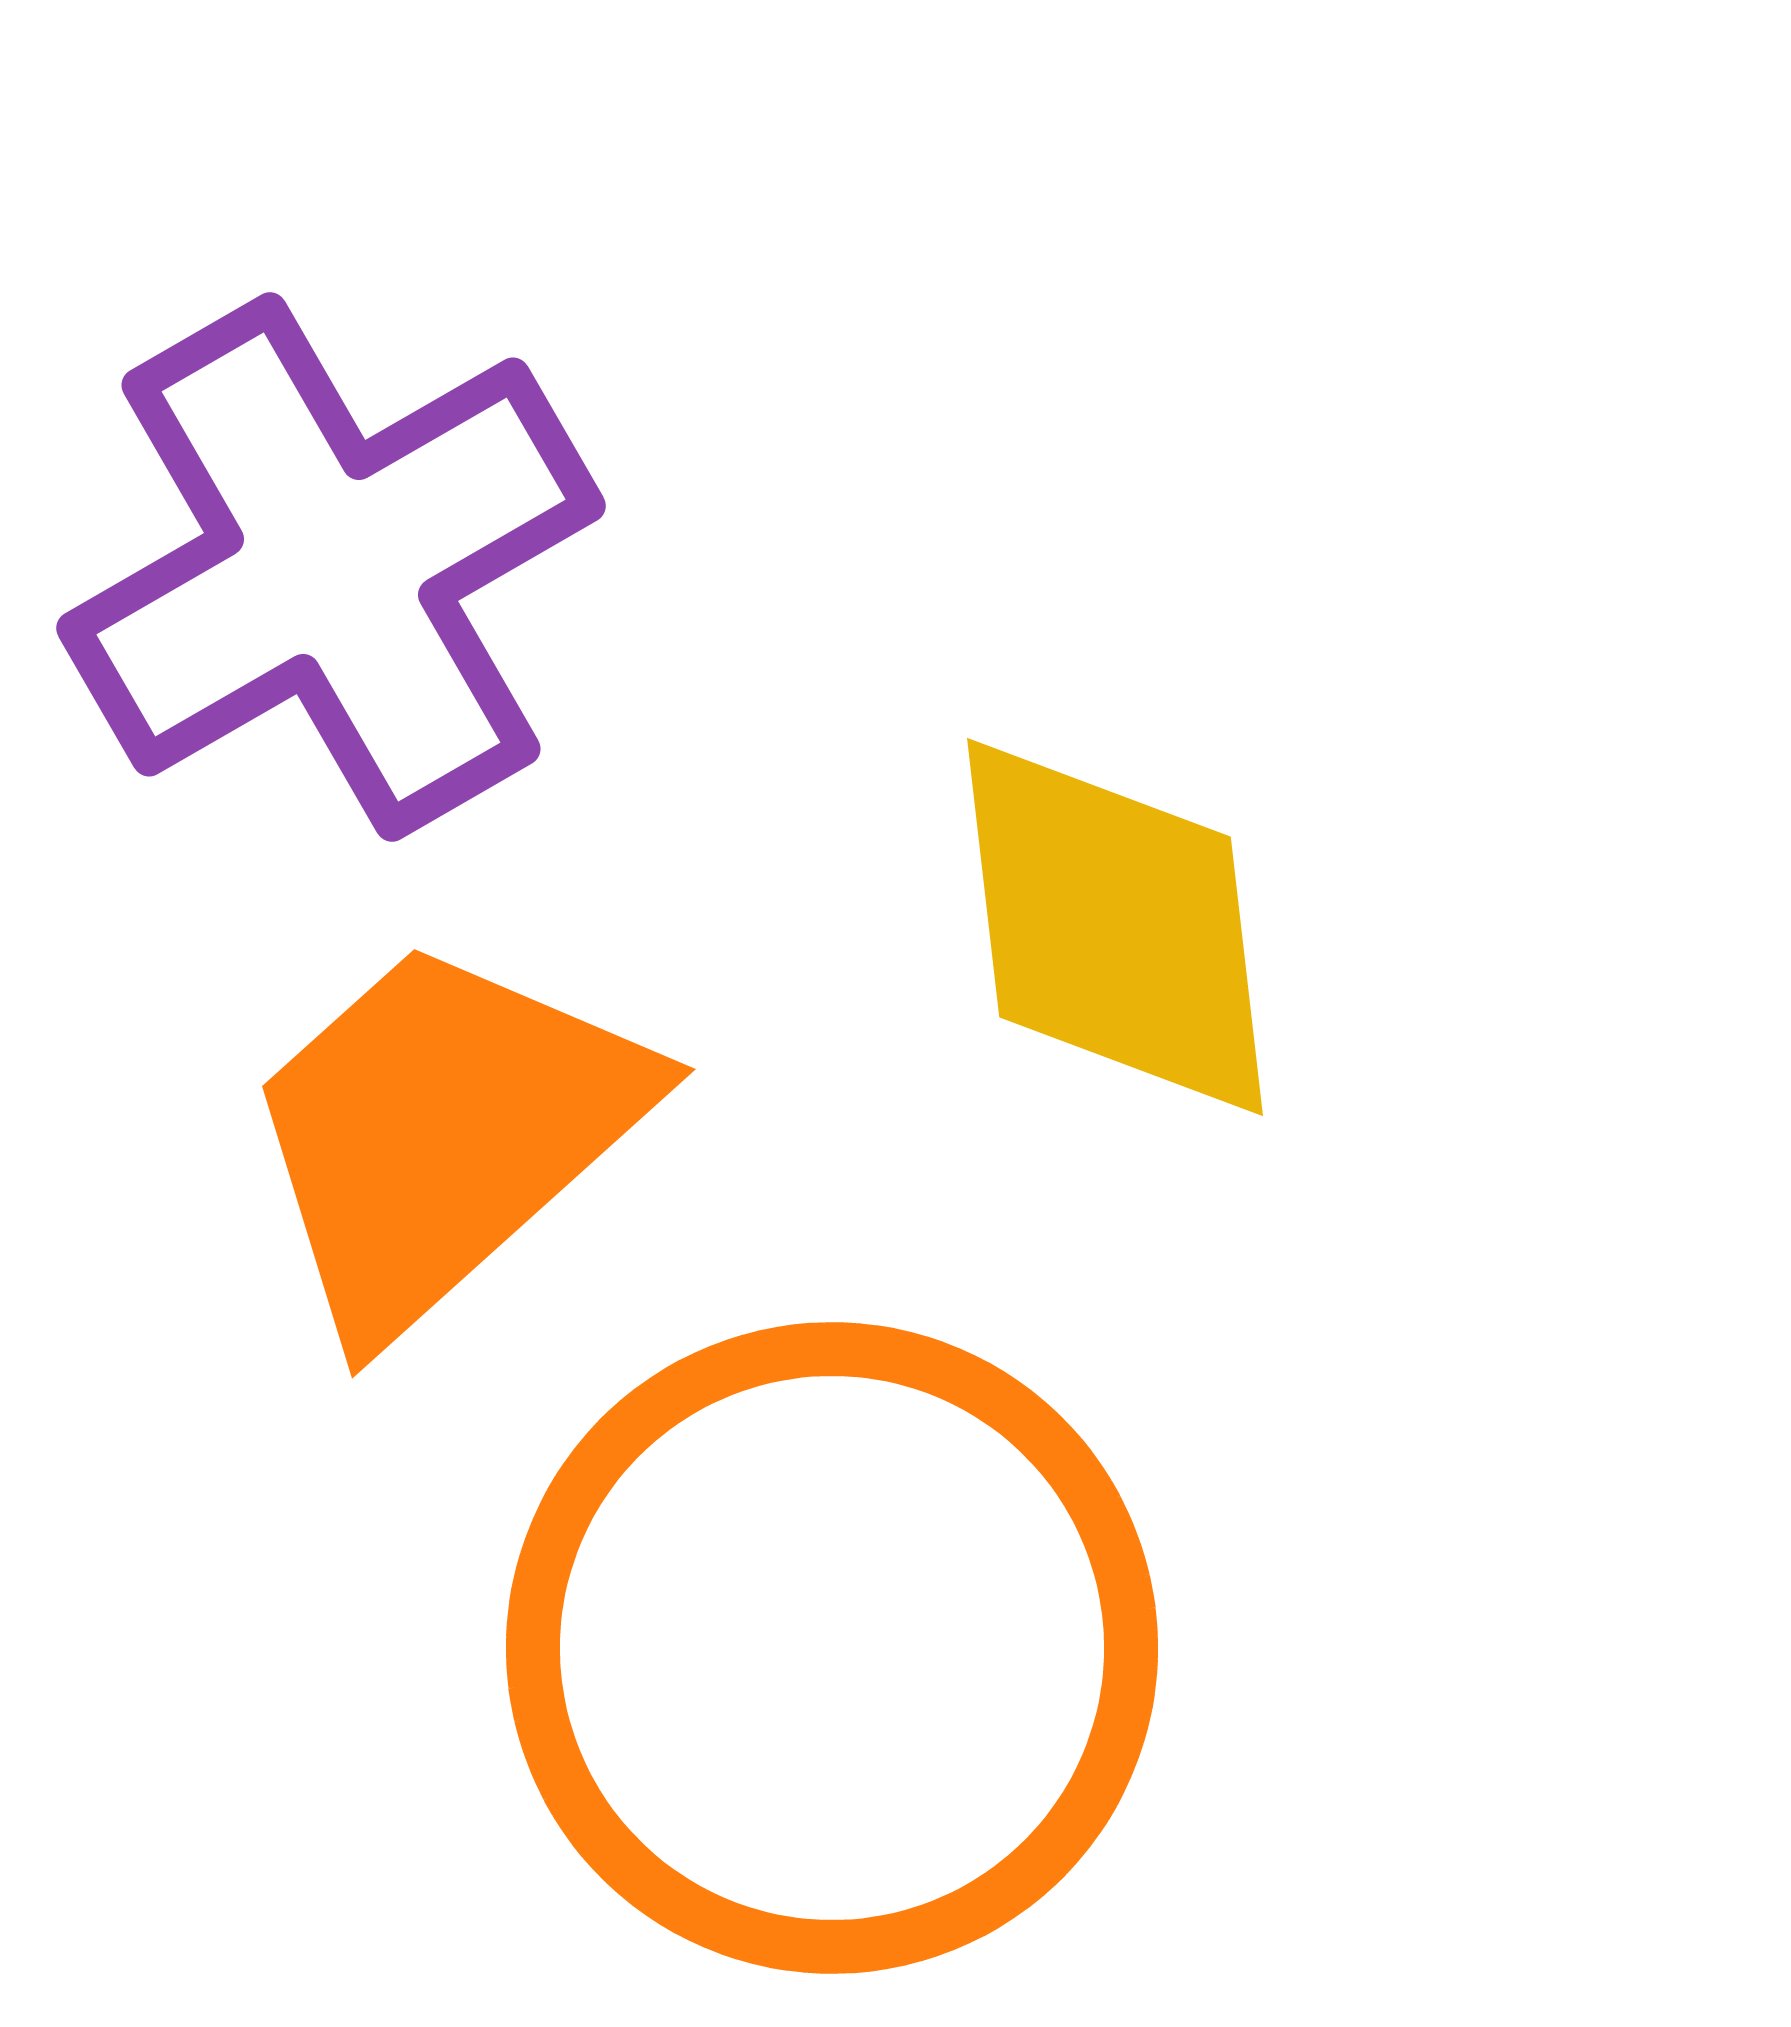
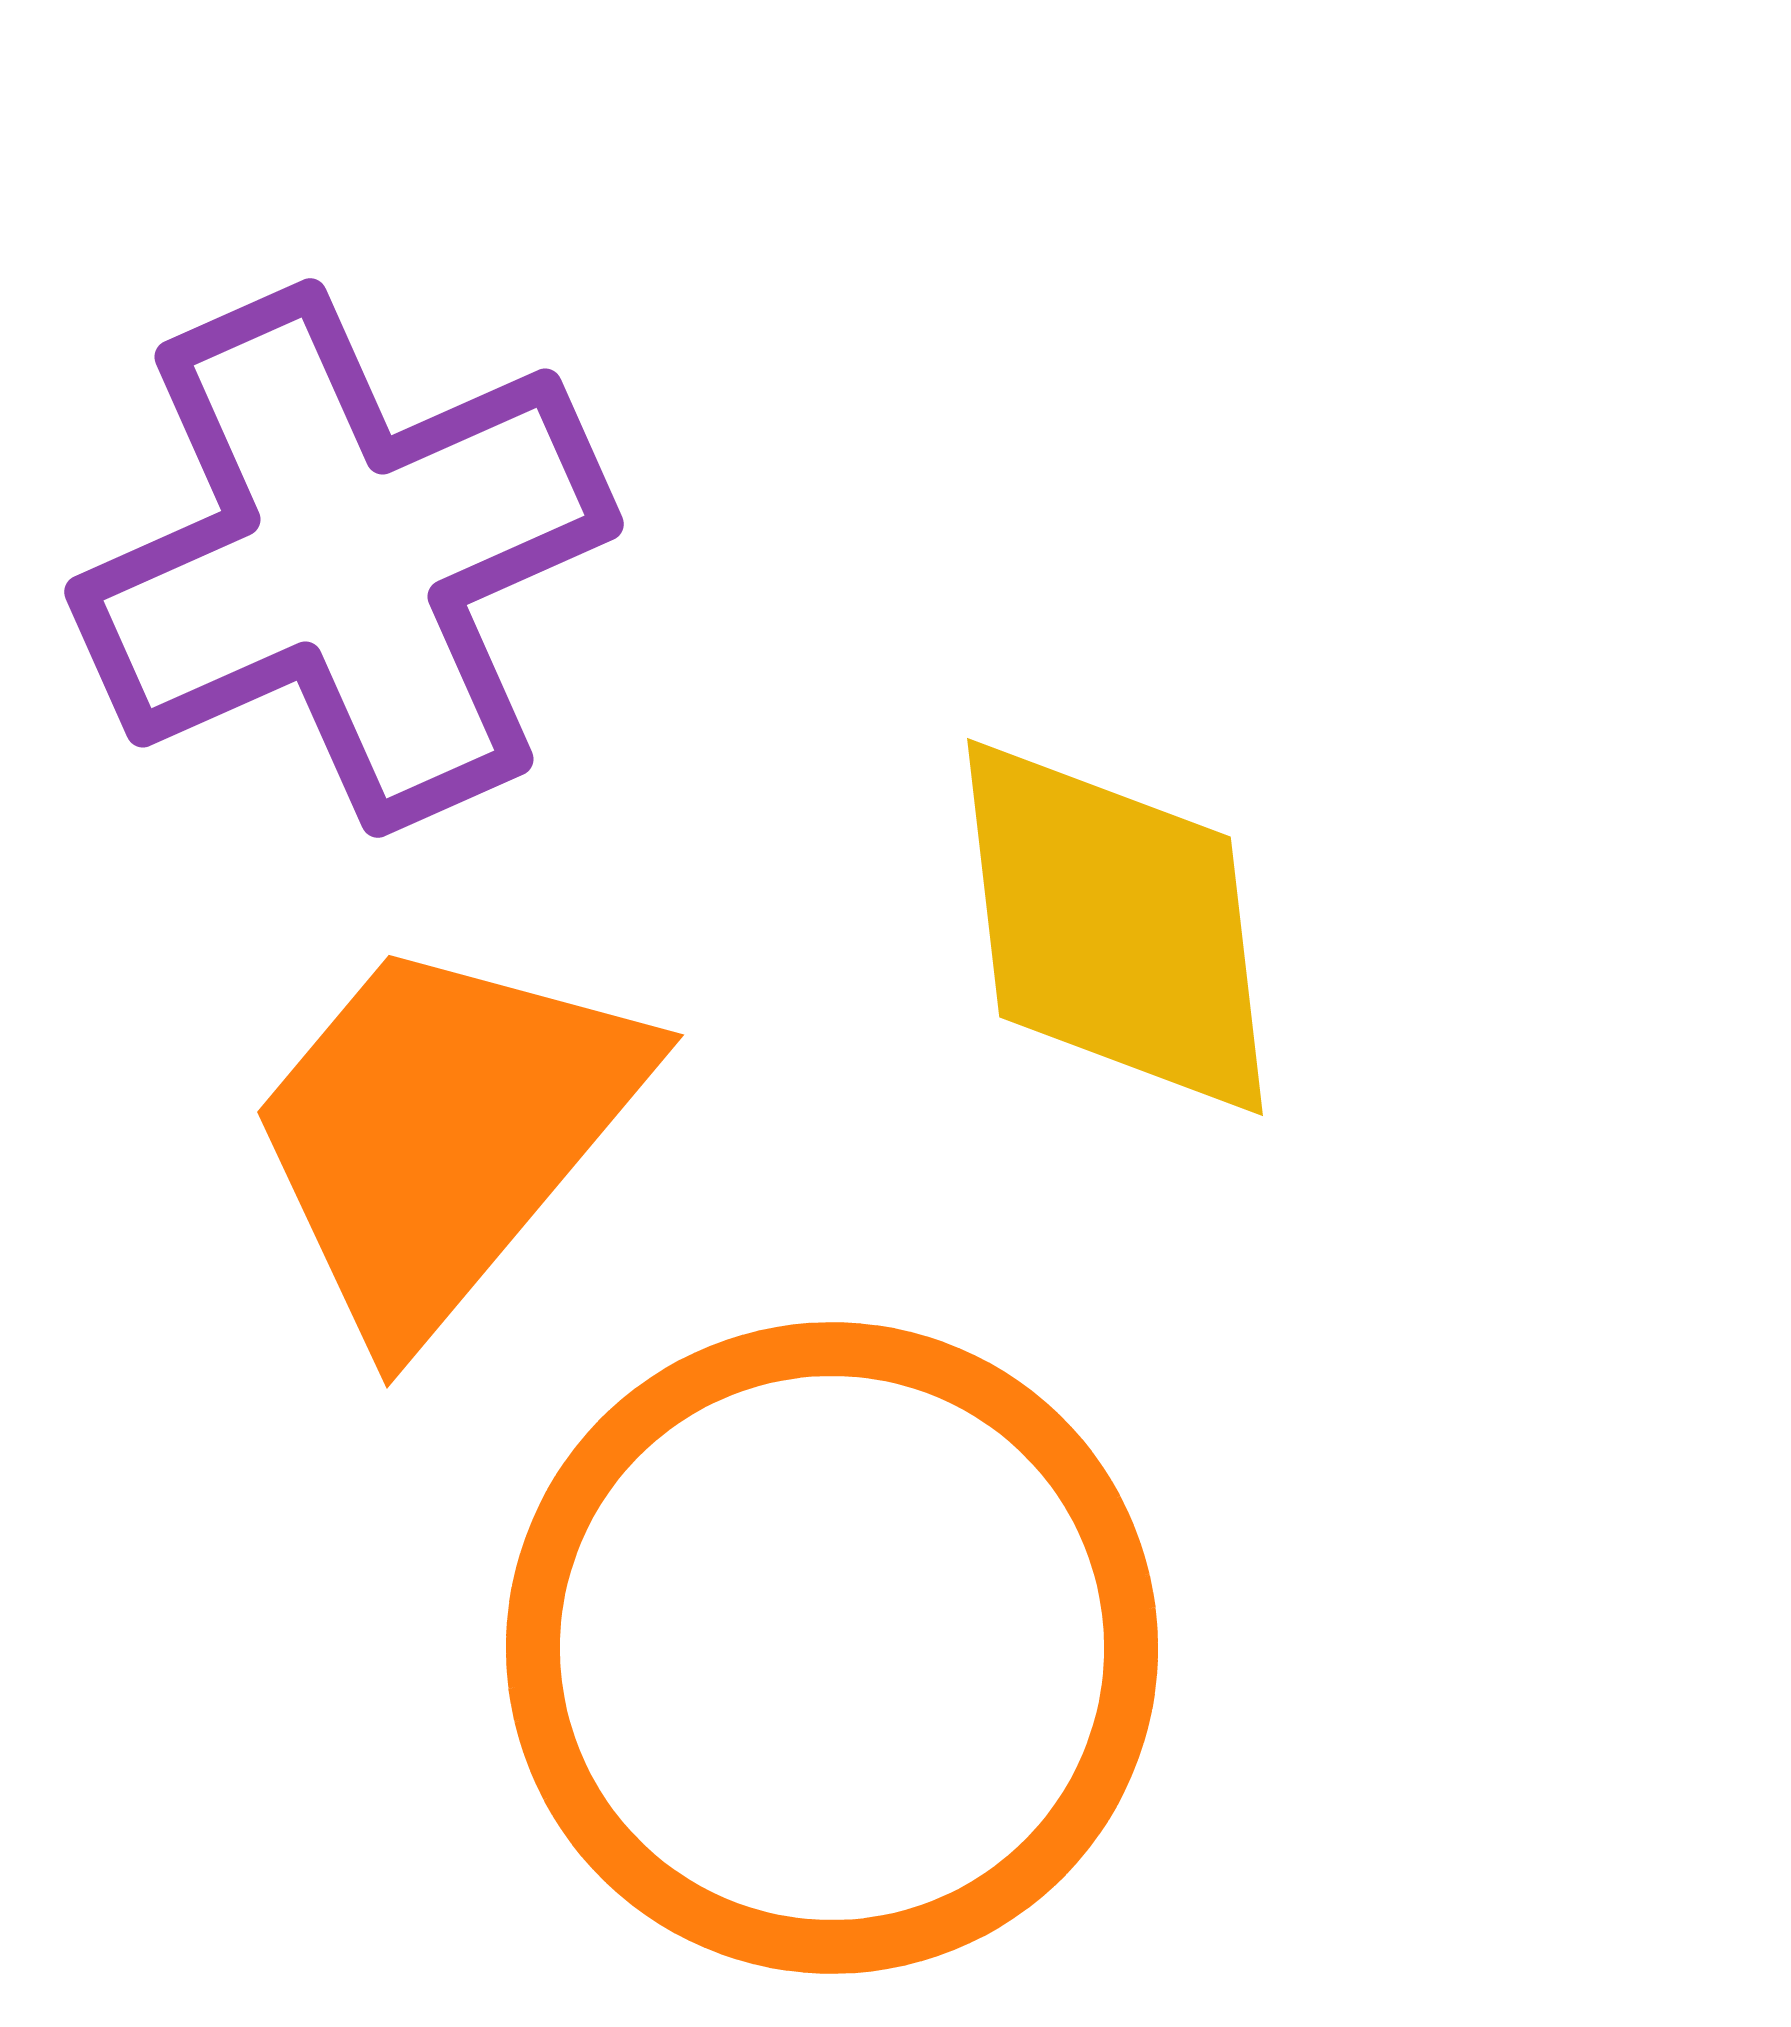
purple cross: moved 13 px right, 9 px up; rotated 6 degrees clockwise
orange trapezoid: rotated 8 degrees counterclockwise
